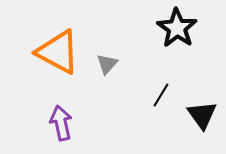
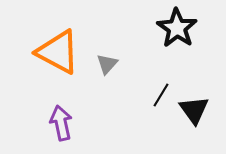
black triangle: moved 8 px left, 5 px up
